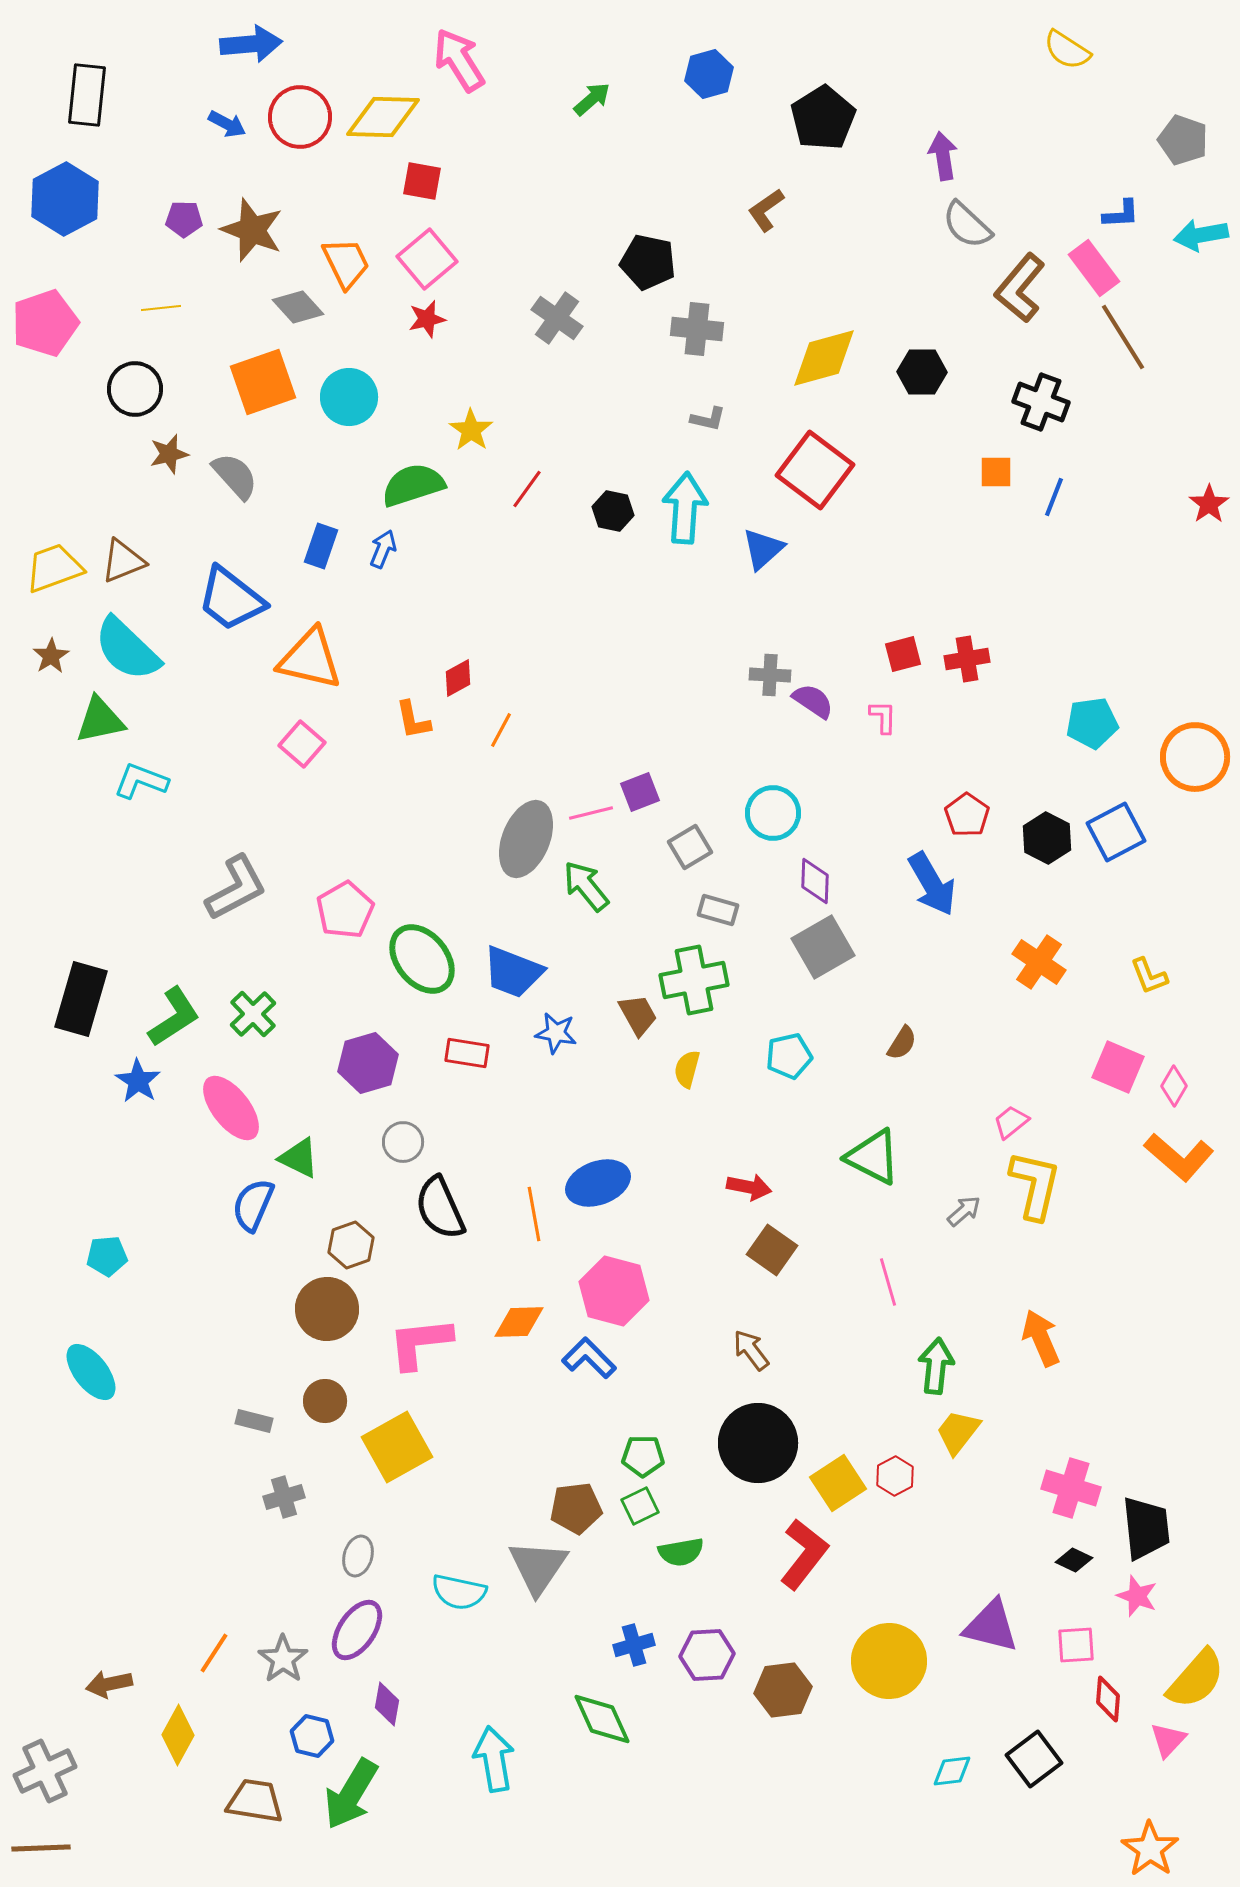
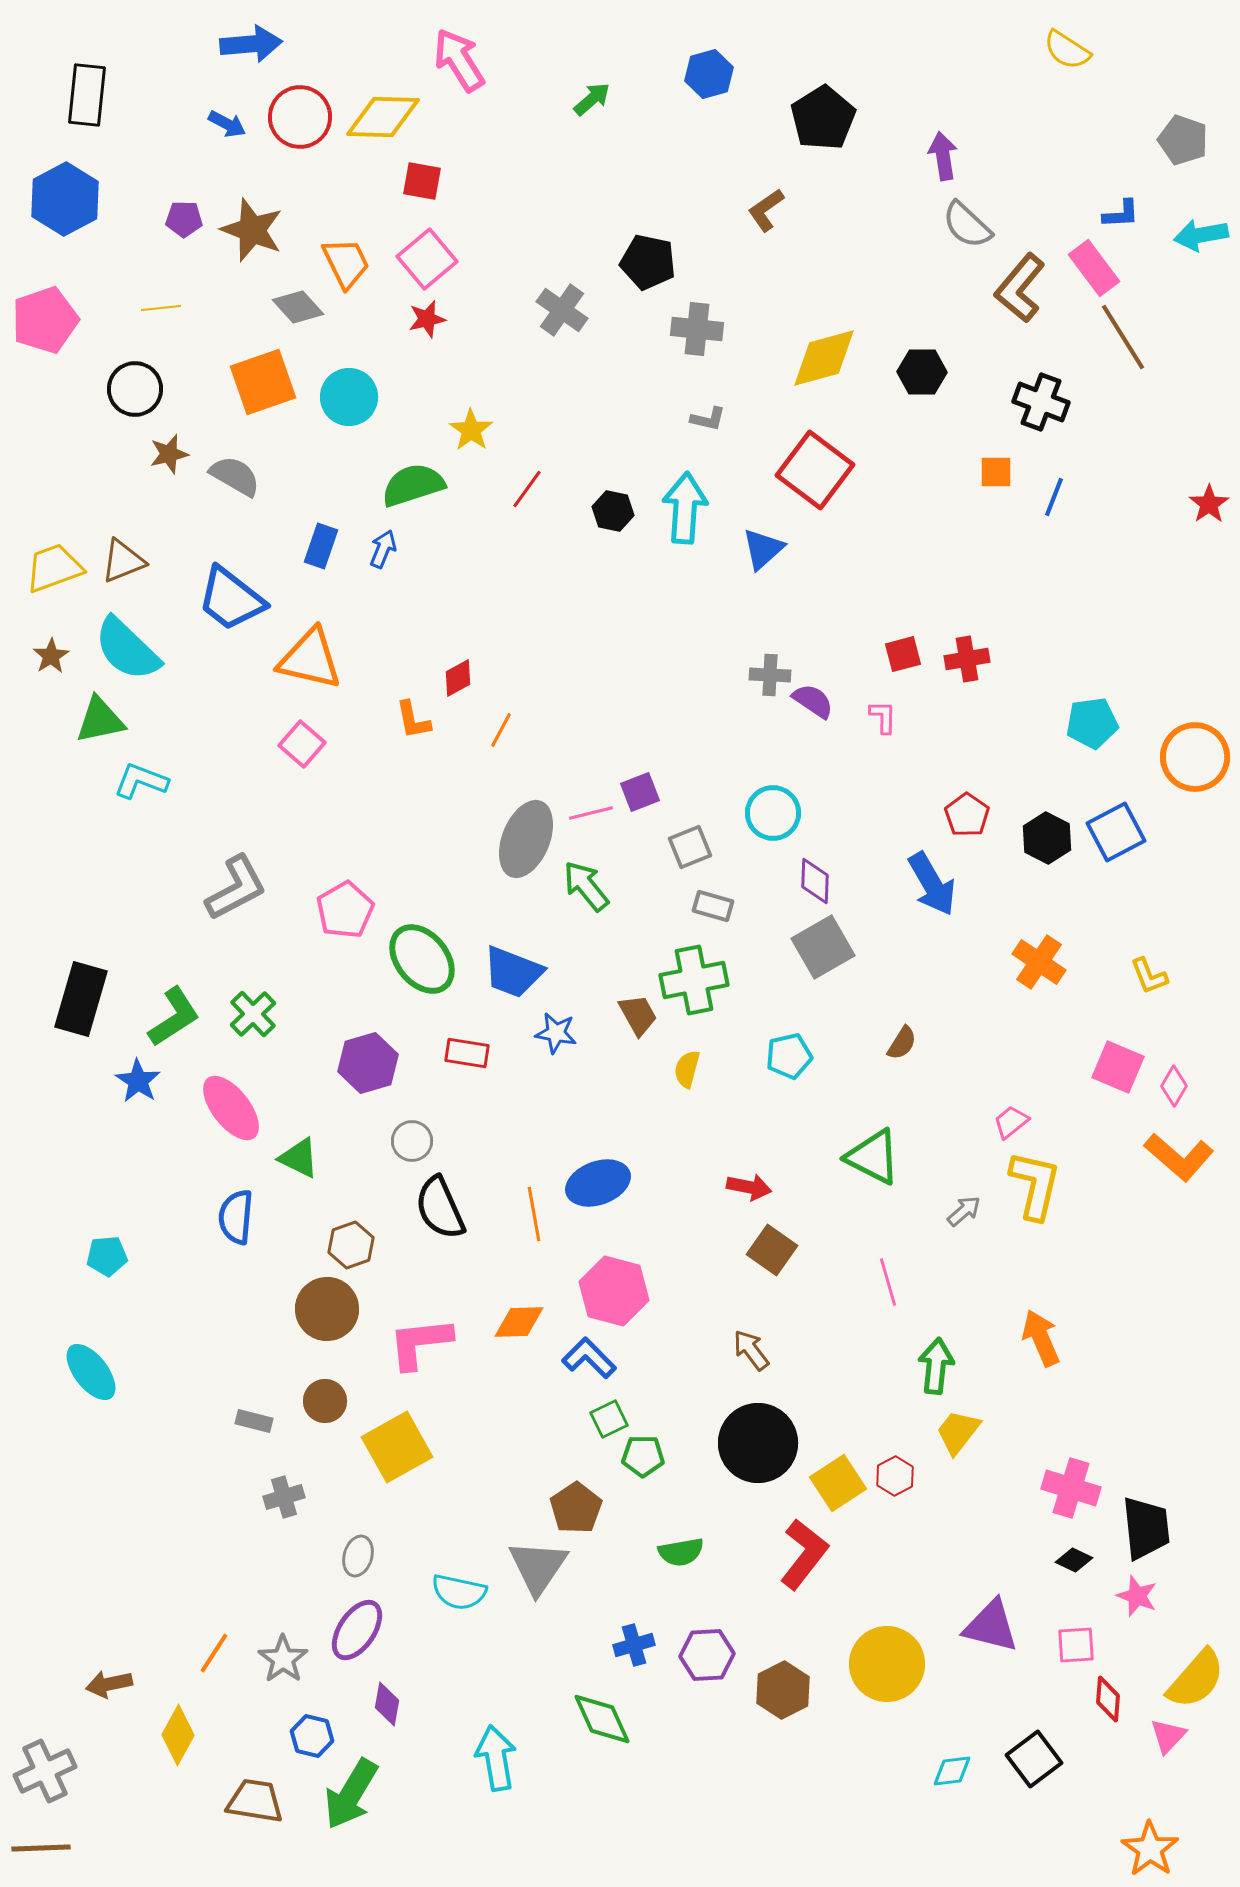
gray cross at (557, 318): moved 5 px right, 8 px up
pink pentagon at (45, 323): moved 3 px up
gray semicircle at (235, 476): rotated 18 degrees counterclockwise
gray square at (690, 847): rotated 9 degrees clockwise
gray rectangle at (718, 910): moved 5 px left, 4 px up
gray circle at (403, 1142): moved 9 px right, 1 px up
blue semicircle at (253, 1205): moved 17 px left, 12 px down; rotated 18 degrees counterclockwise
green square at (640, 1506): moved 31 px left, 87 px up
brown pentagon at (576, 1508): rotated 27 degrees counterclockwise
yellow circle at (889, 1661): moved 2 px left, 3 px down
brown hexagon at (783, 1690): rotated 20 degrees counterclockwise
pink triangle at (1168, 1740): moved 4 px up
cyan arrow at (494, 1759): moved 2 px right, 1 px up
